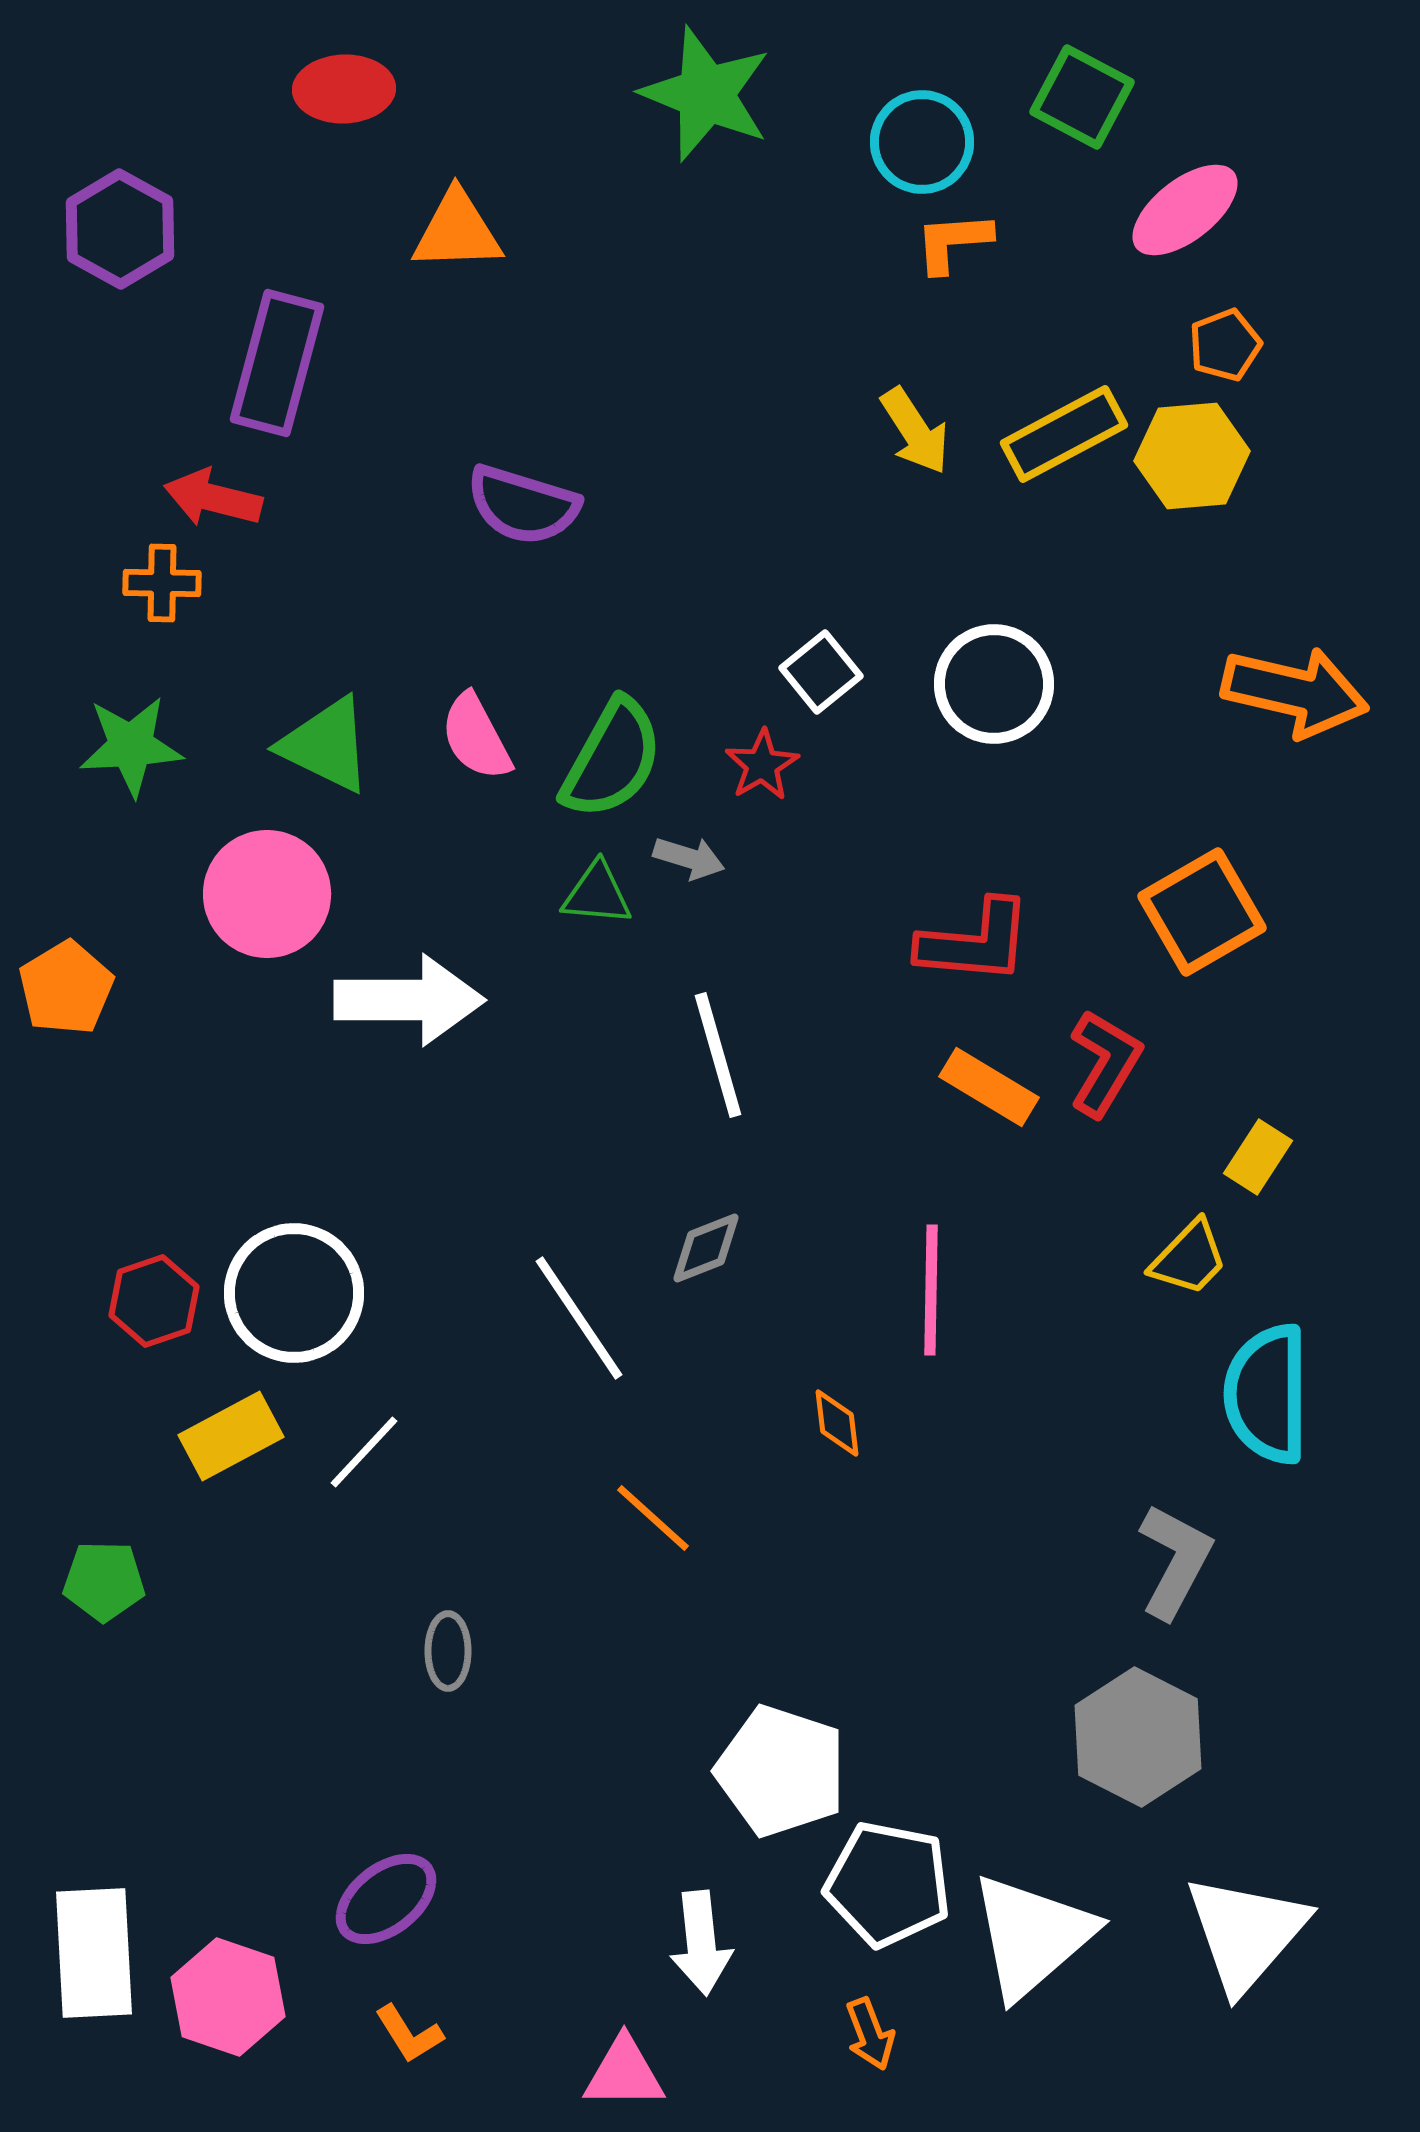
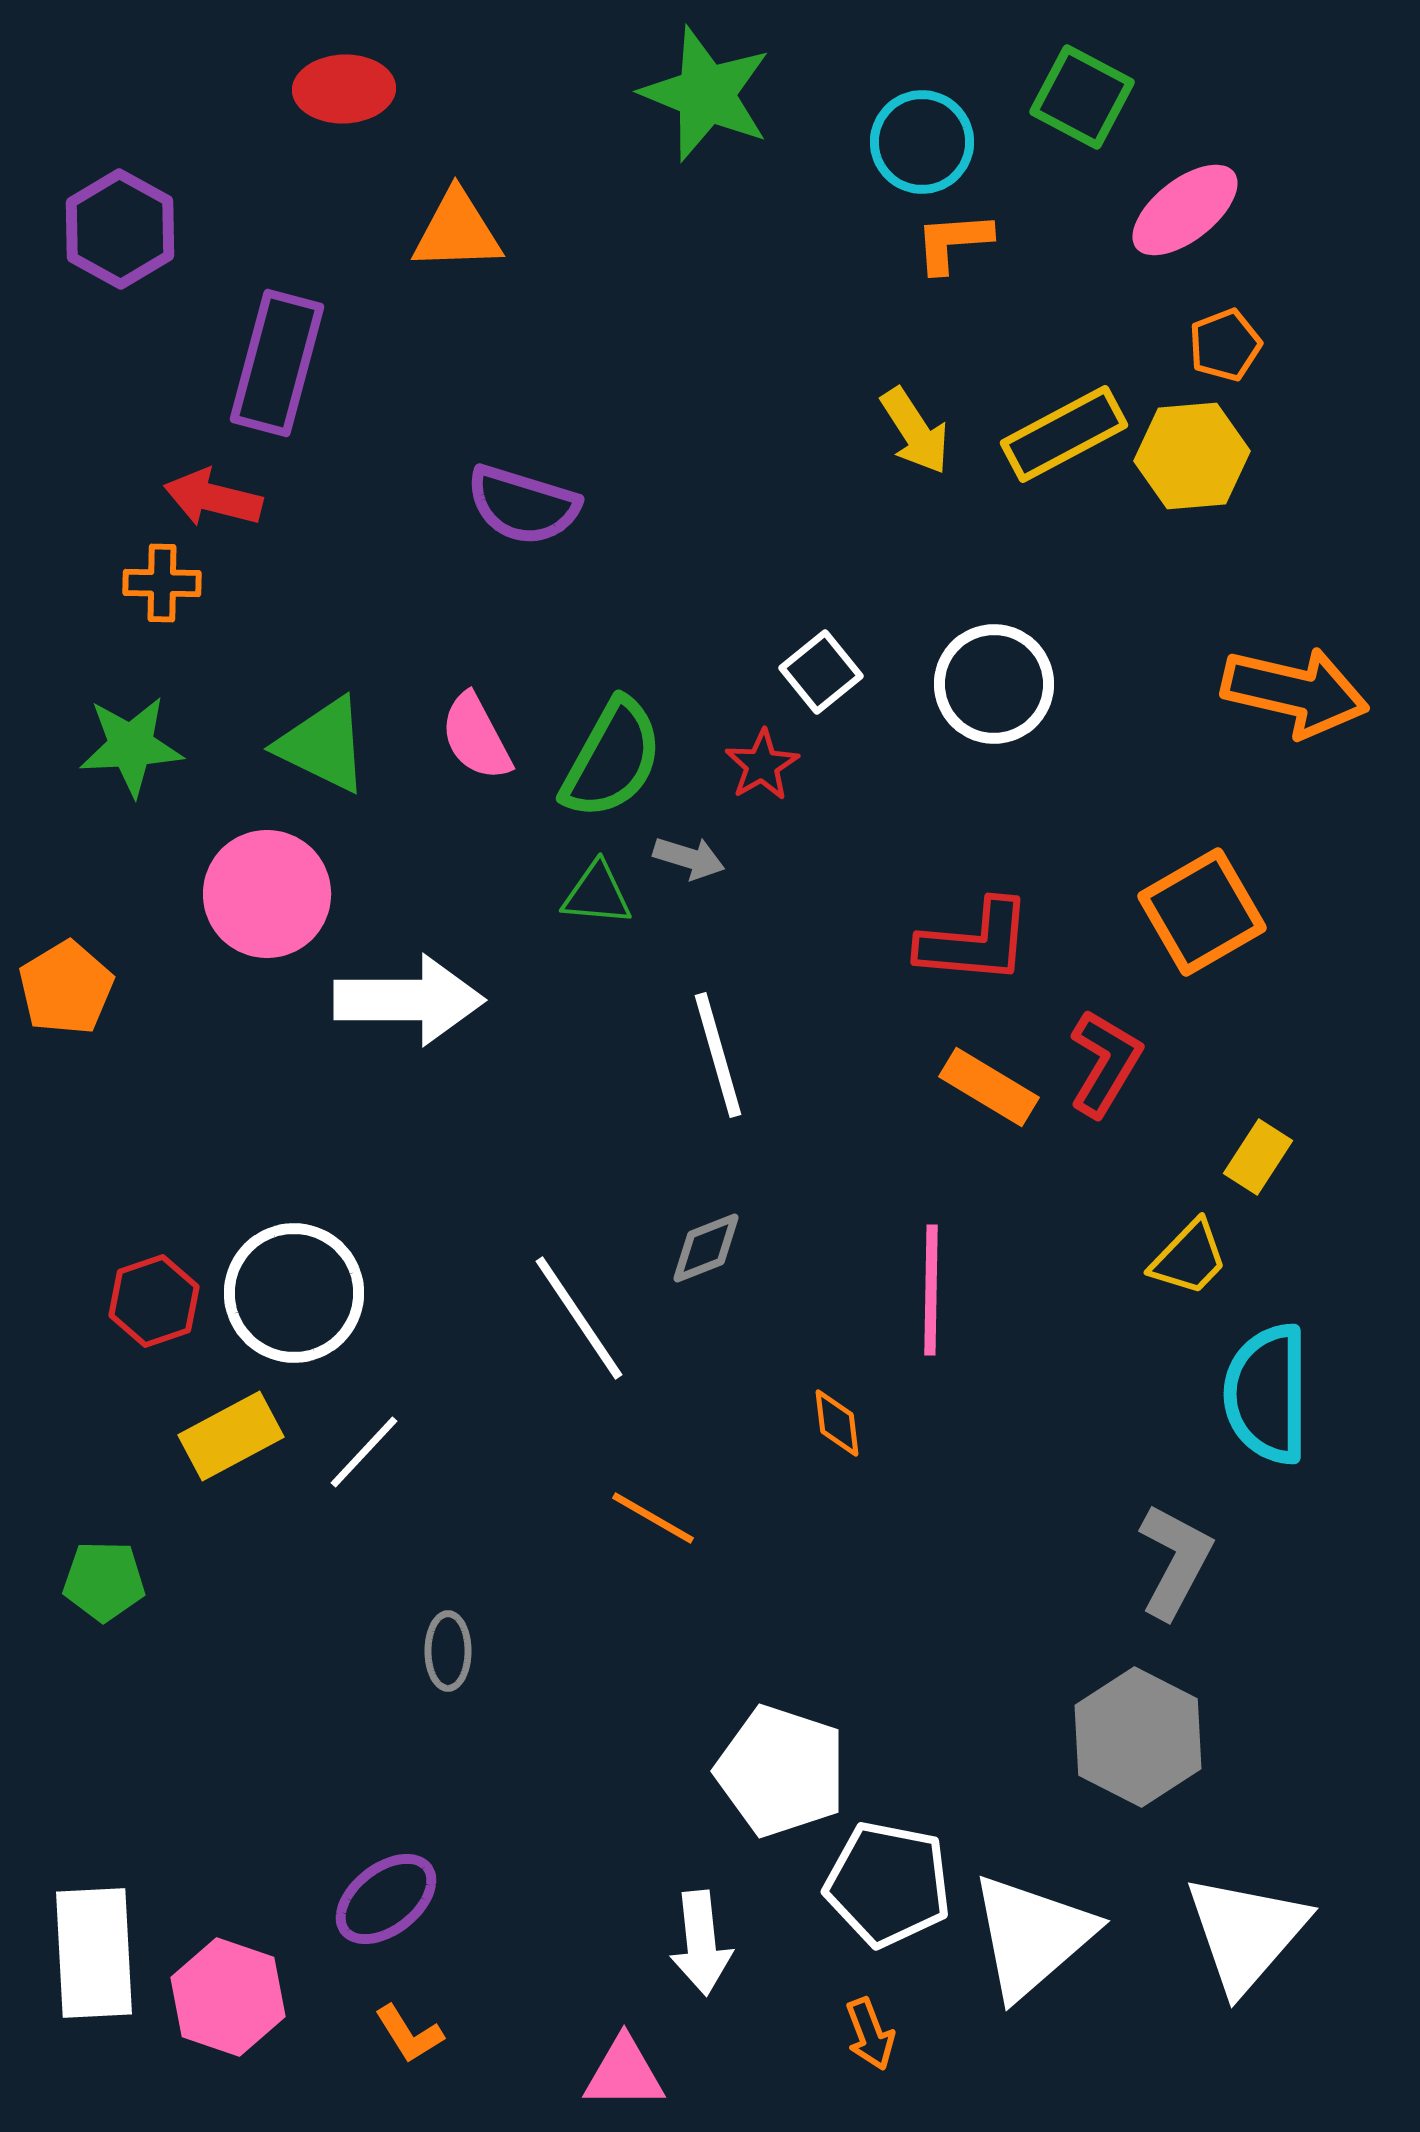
green triangle at (326, 745): moved 3 px left
orange line at (653, 1518): rotated 12 degrees counterclockwise
